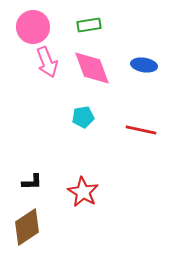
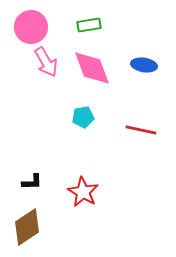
pink circle: moved 2 px left
pink arrow: moved 1 px left; rotated 8 degrees counterclockwise
